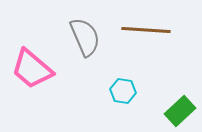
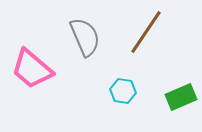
brown line: moved 2 px down; rotated 60 degrees counterclockwise
green rectangle: moved 1 px right, 14 px up; rotated 20 degrees clockwise
